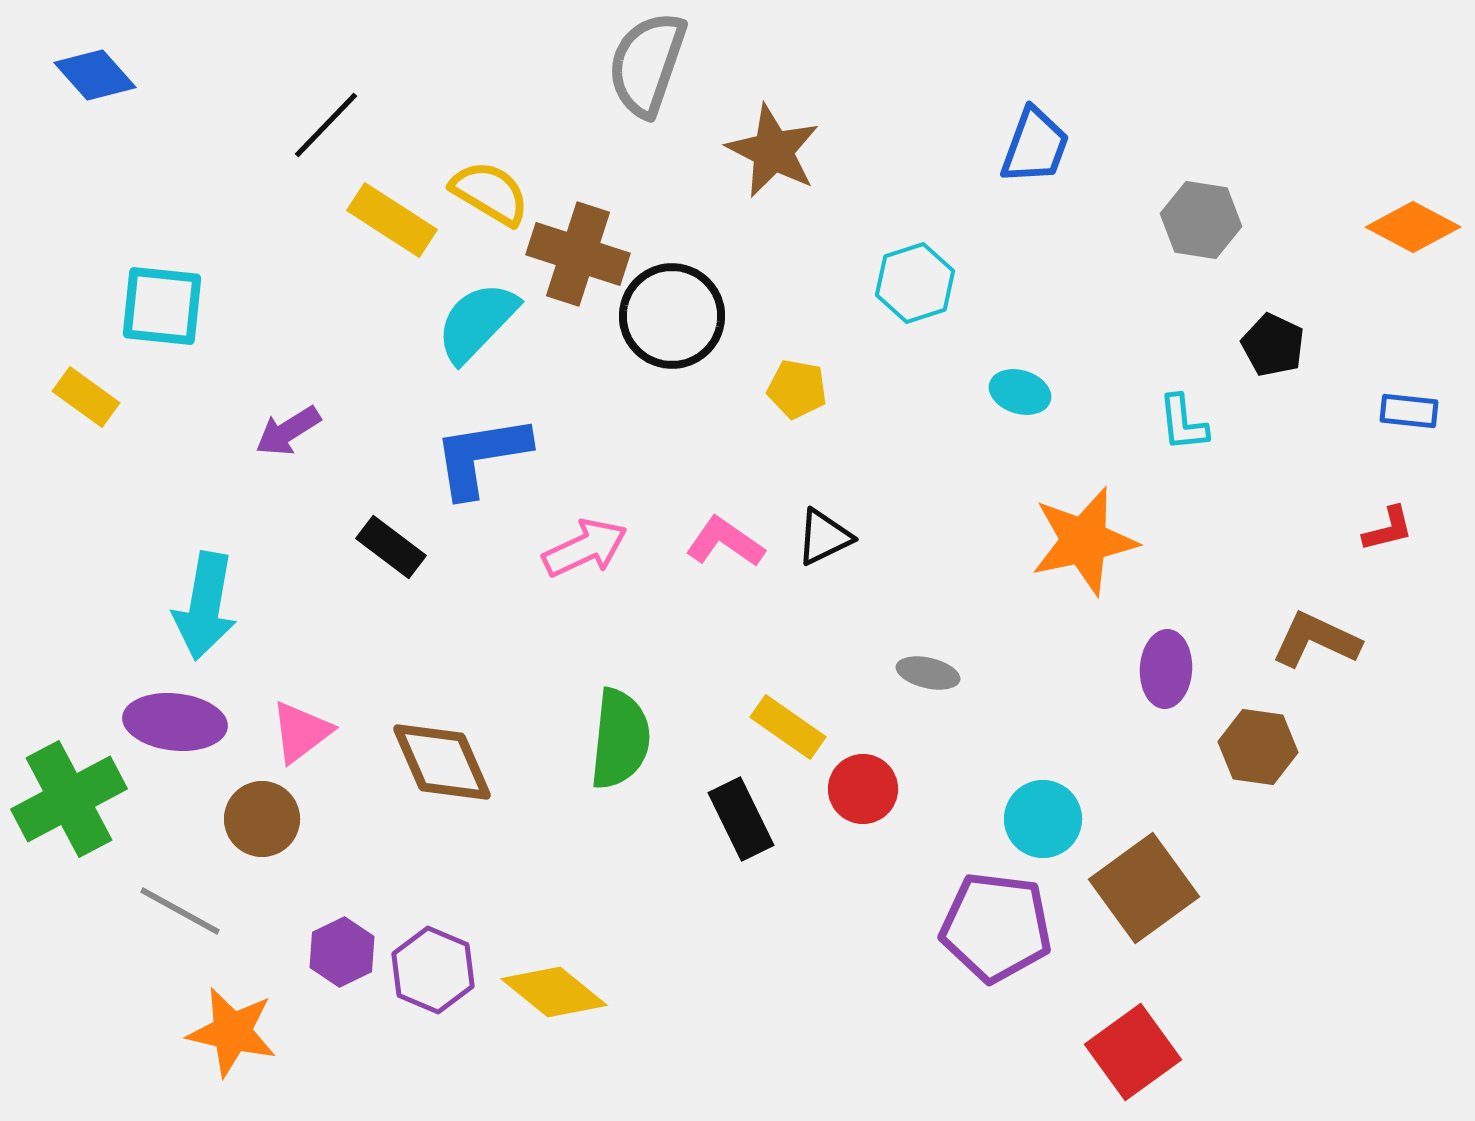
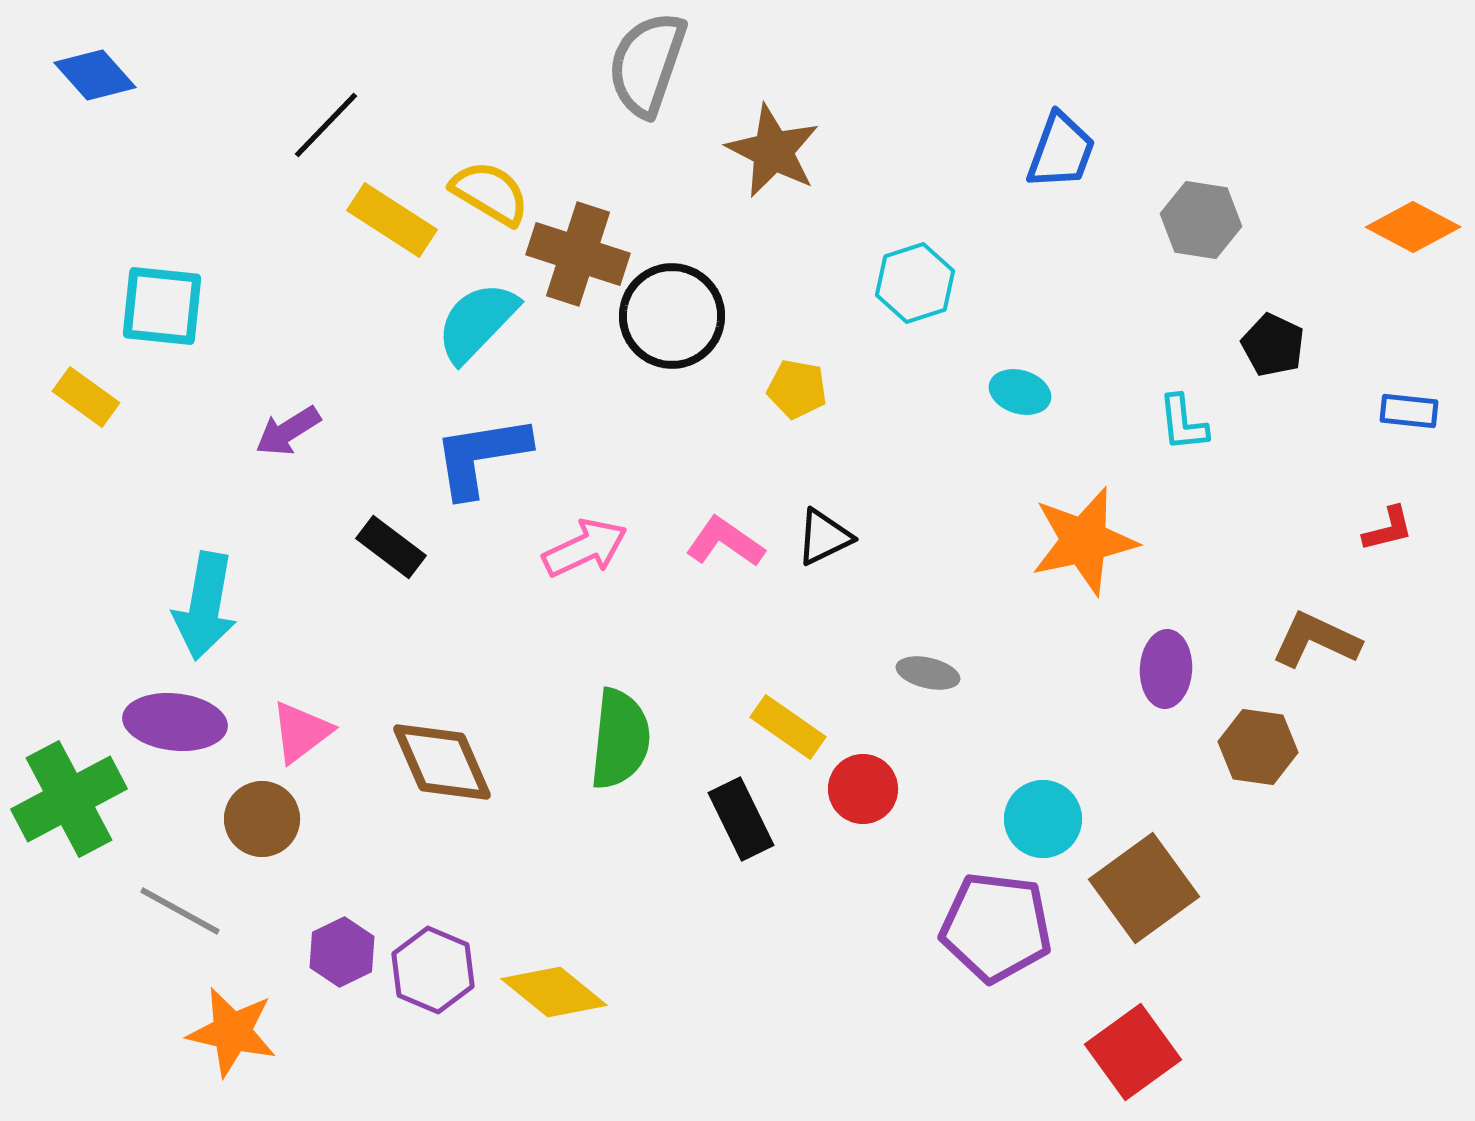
blue trapezoid at (1035, 146): moved 26 px right, 5 px down
